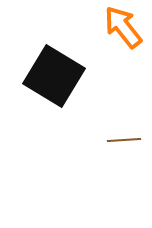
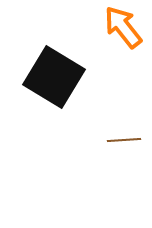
black square: moved 1 px down
